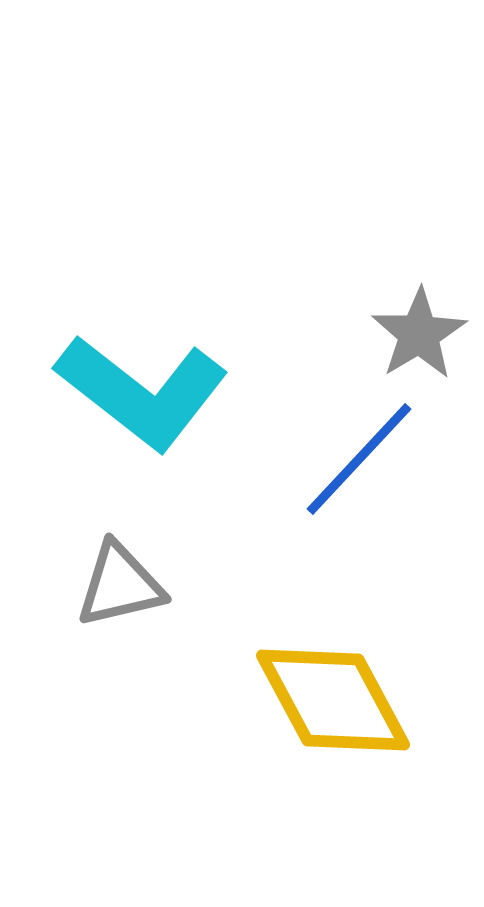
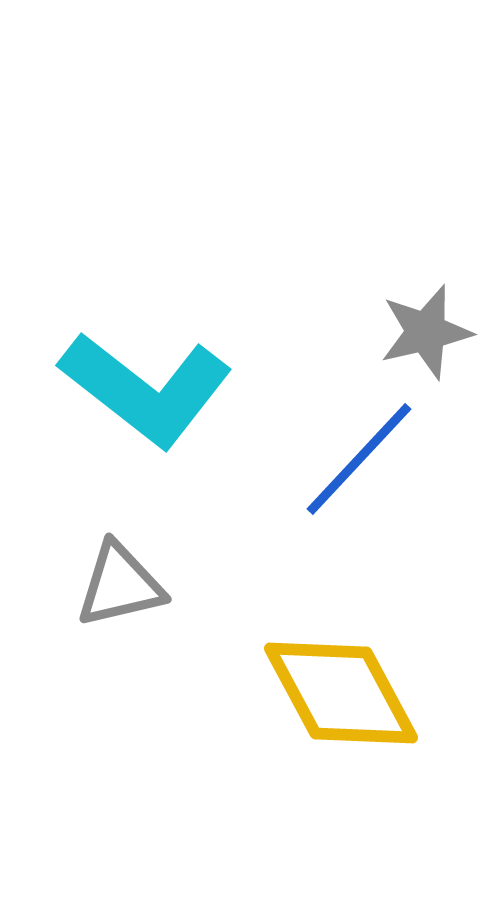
gray star: moved 7 px right, 2 px up; rotated 18 degrees clockwise
cyan L-shape: moved 4 px right, 3 px up
yellow diamond: moved 8 px right, 7 px up
